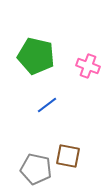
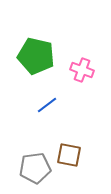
pink cross: moved 6 px left, 4 px down
brown square: moved 1 px right, 1 px up
gray pentagon: moved 1 px left, 1 px up; rotated 20 degrees counterclockwise
